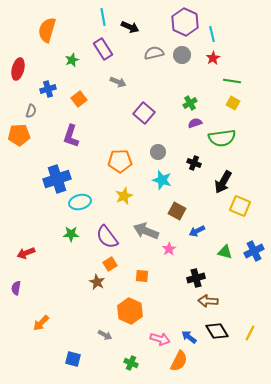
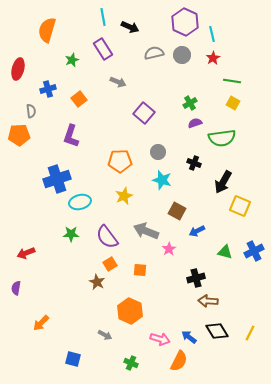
gray semicircle at (31, 111): rotated 24 degrees counterclockwise
orange square at (142, 276): moved 2 px left, 6 px up
